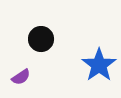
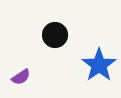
black circle: moved 14 px right, 4 px up
